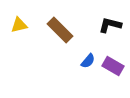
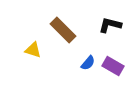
yellow triangle: moved 14 px right, 25 px down; rotated 30 degrees clockwise
brown rectangle: moved 3 px right
blue semicircle: moved 2 px down
